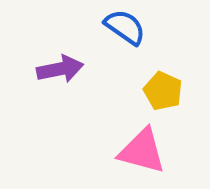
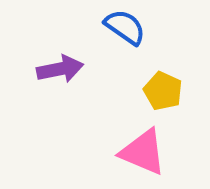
pink triangle: moved 1 px right, 1 px down; rotated 8 degrees clockwise
